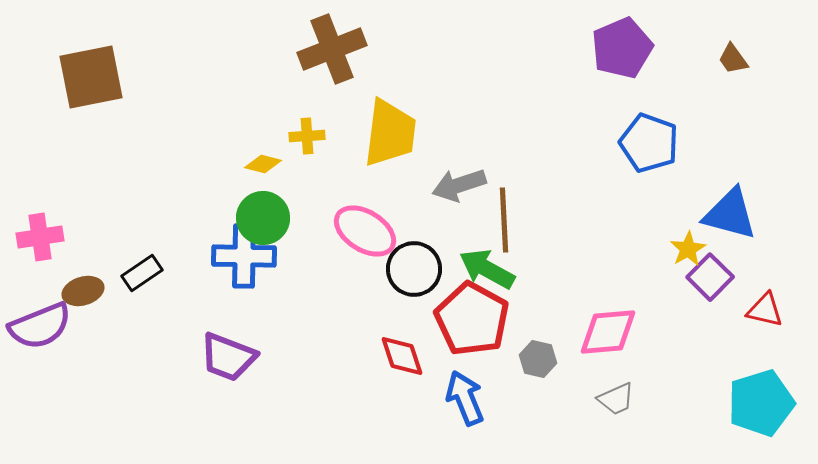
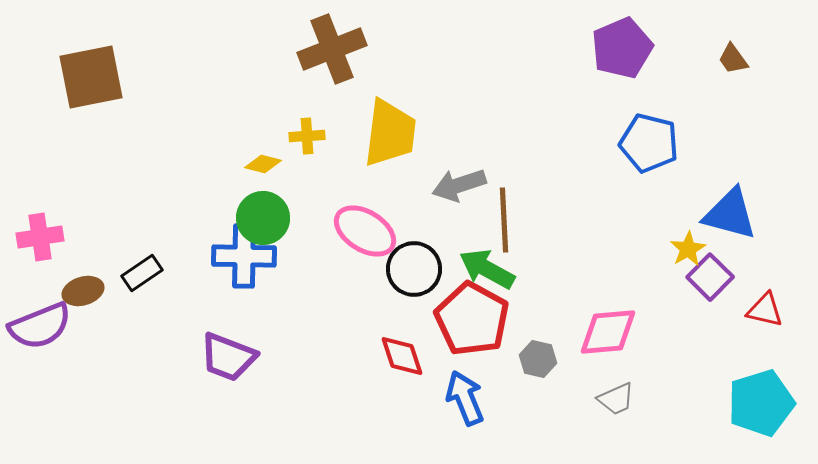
blue pentagon: rotated 6 degrees counterclockwise
